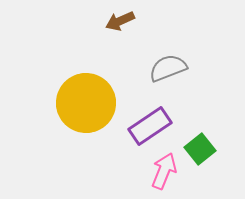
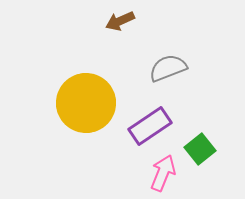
pink arrow: moved 1 px left, 2 px down
